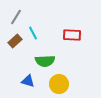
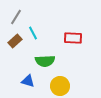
red rectangle: moved 1 px right, 3 px down
yellow circle: moved 1 px right, 2 px down
